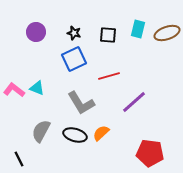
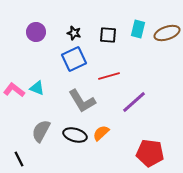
gray L-shape: moved 1 px right, 2 px up
